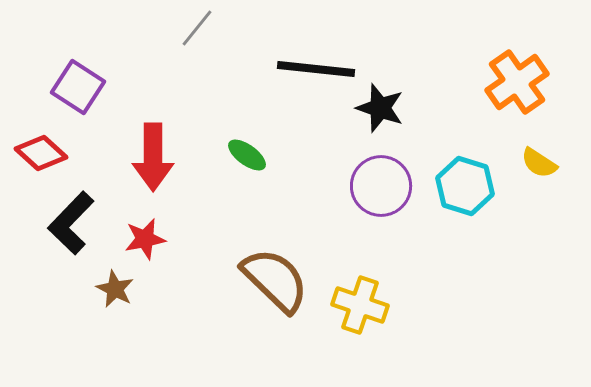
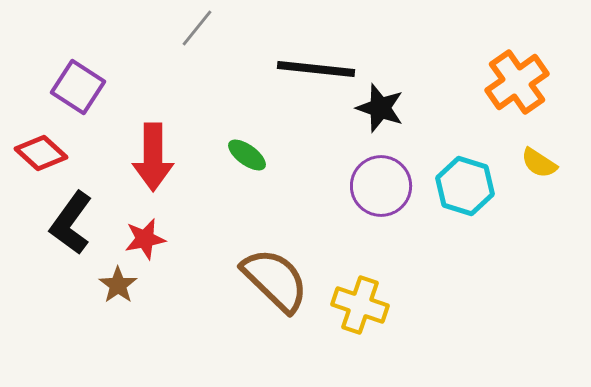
black L-shape: rotated 8 degrees counterclockwise
brown star: moved 3 px right, 4 px up; rotated 9 degrees clockwise
